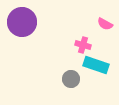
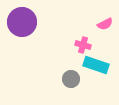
pink semicircle: rotated 56 degrees counterclockwise
